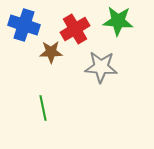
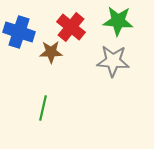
blue cross: moved 5 px left, 7 px down
red cross: moved 4 px left, 2 px up; rotated 20 degrees counterclockwise
gray star: moved 12 px right, 6 px up
green line: rotated 25 degrees clockwise
